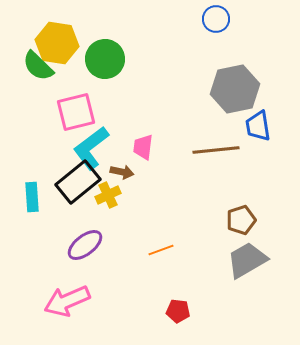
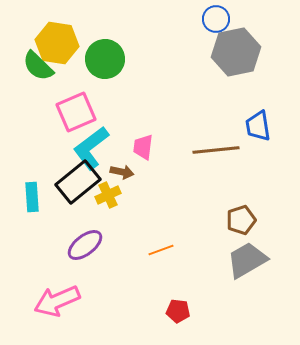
gray hexagon: moved 1 px right, 37 px up
pink square: rotated 9 degrees counterclockwise
pink arrow: moved 10 px left
